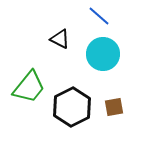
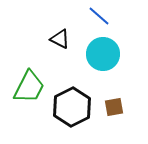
green trapezoid: rotated 12 degrees counterclockwise
